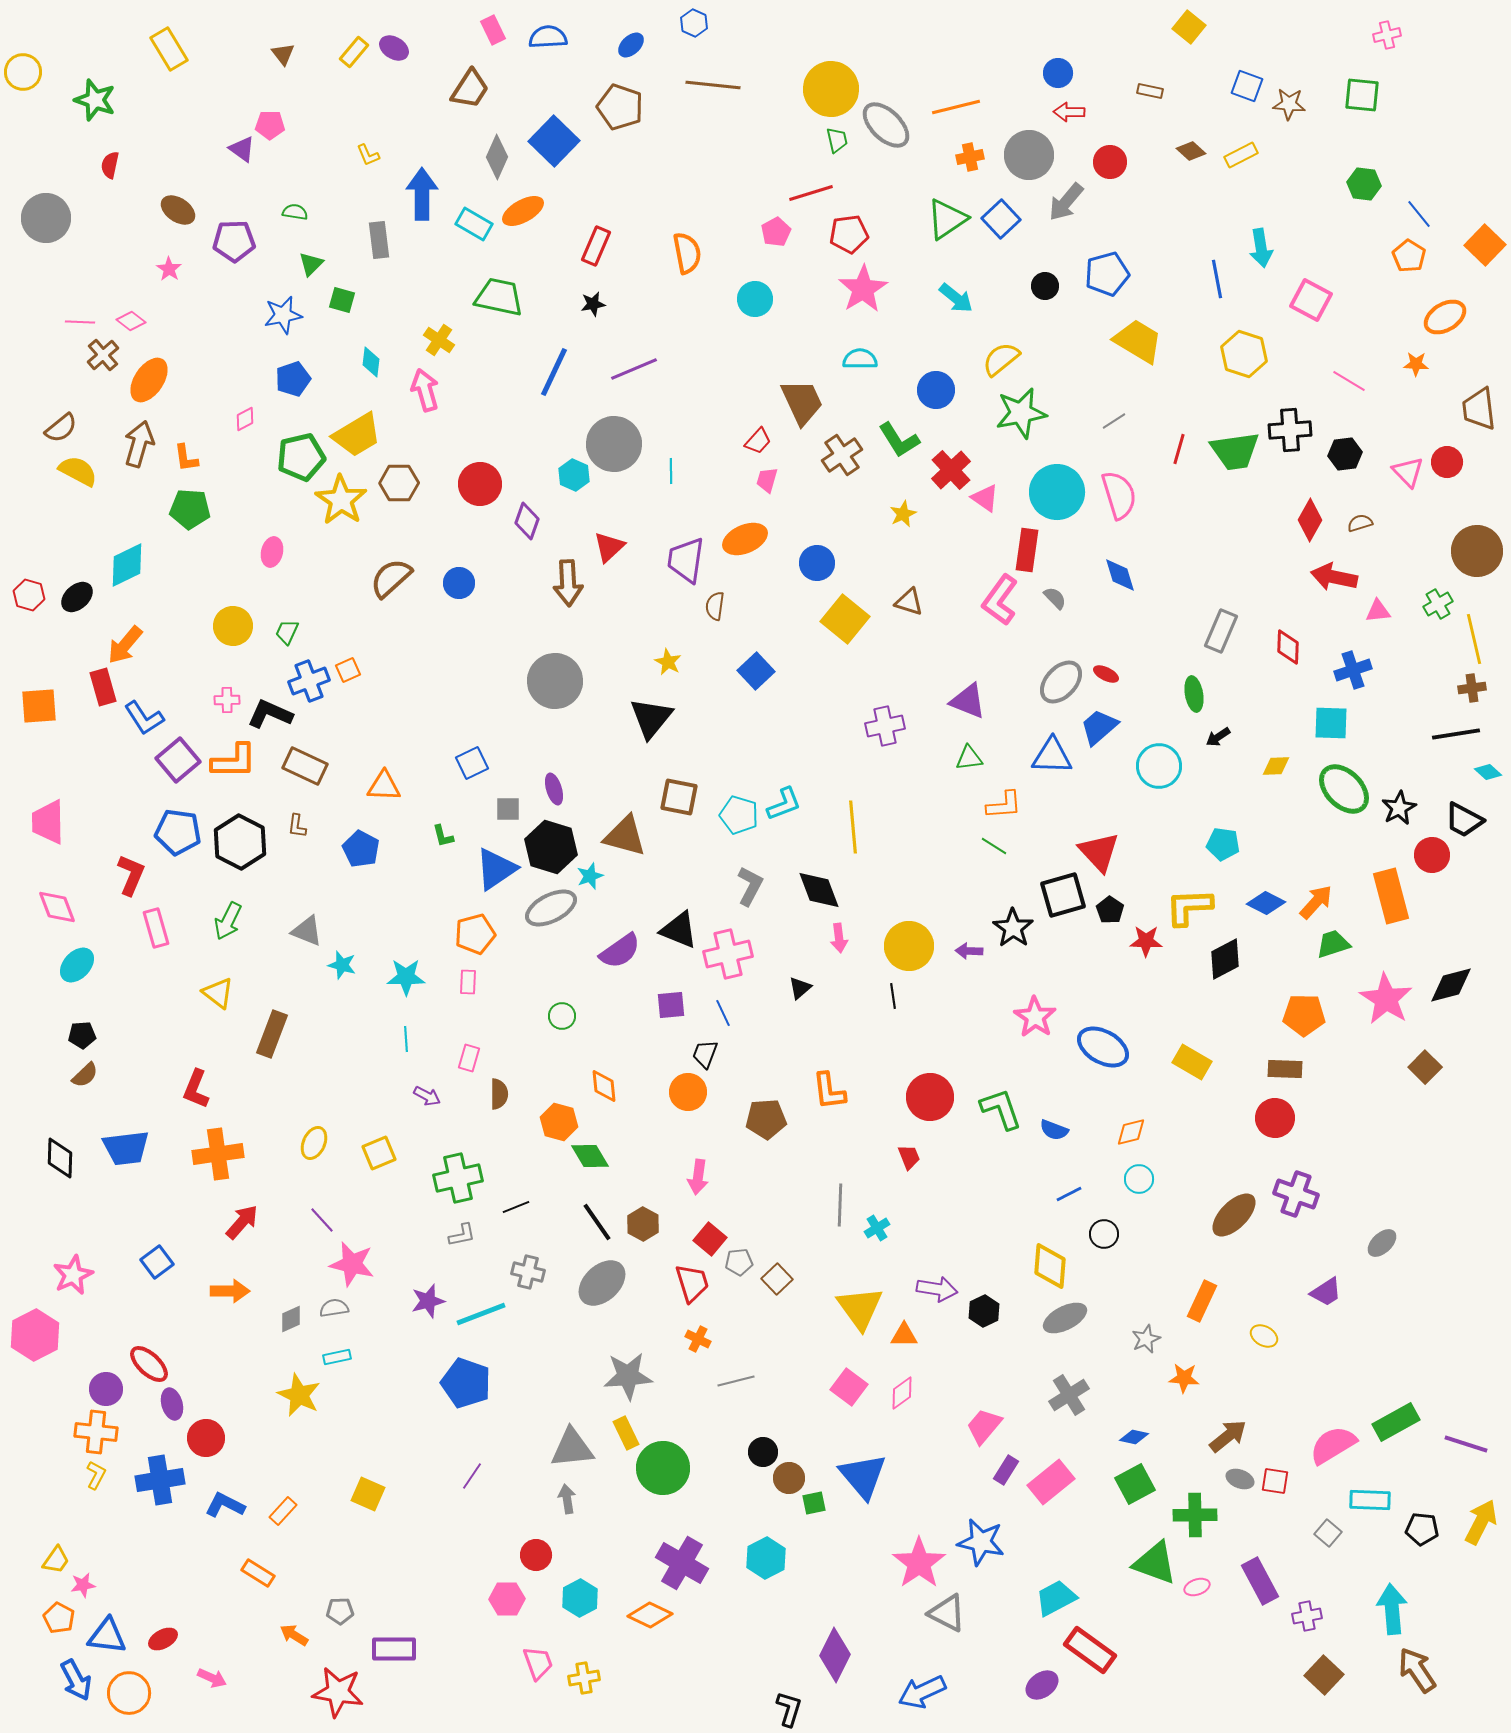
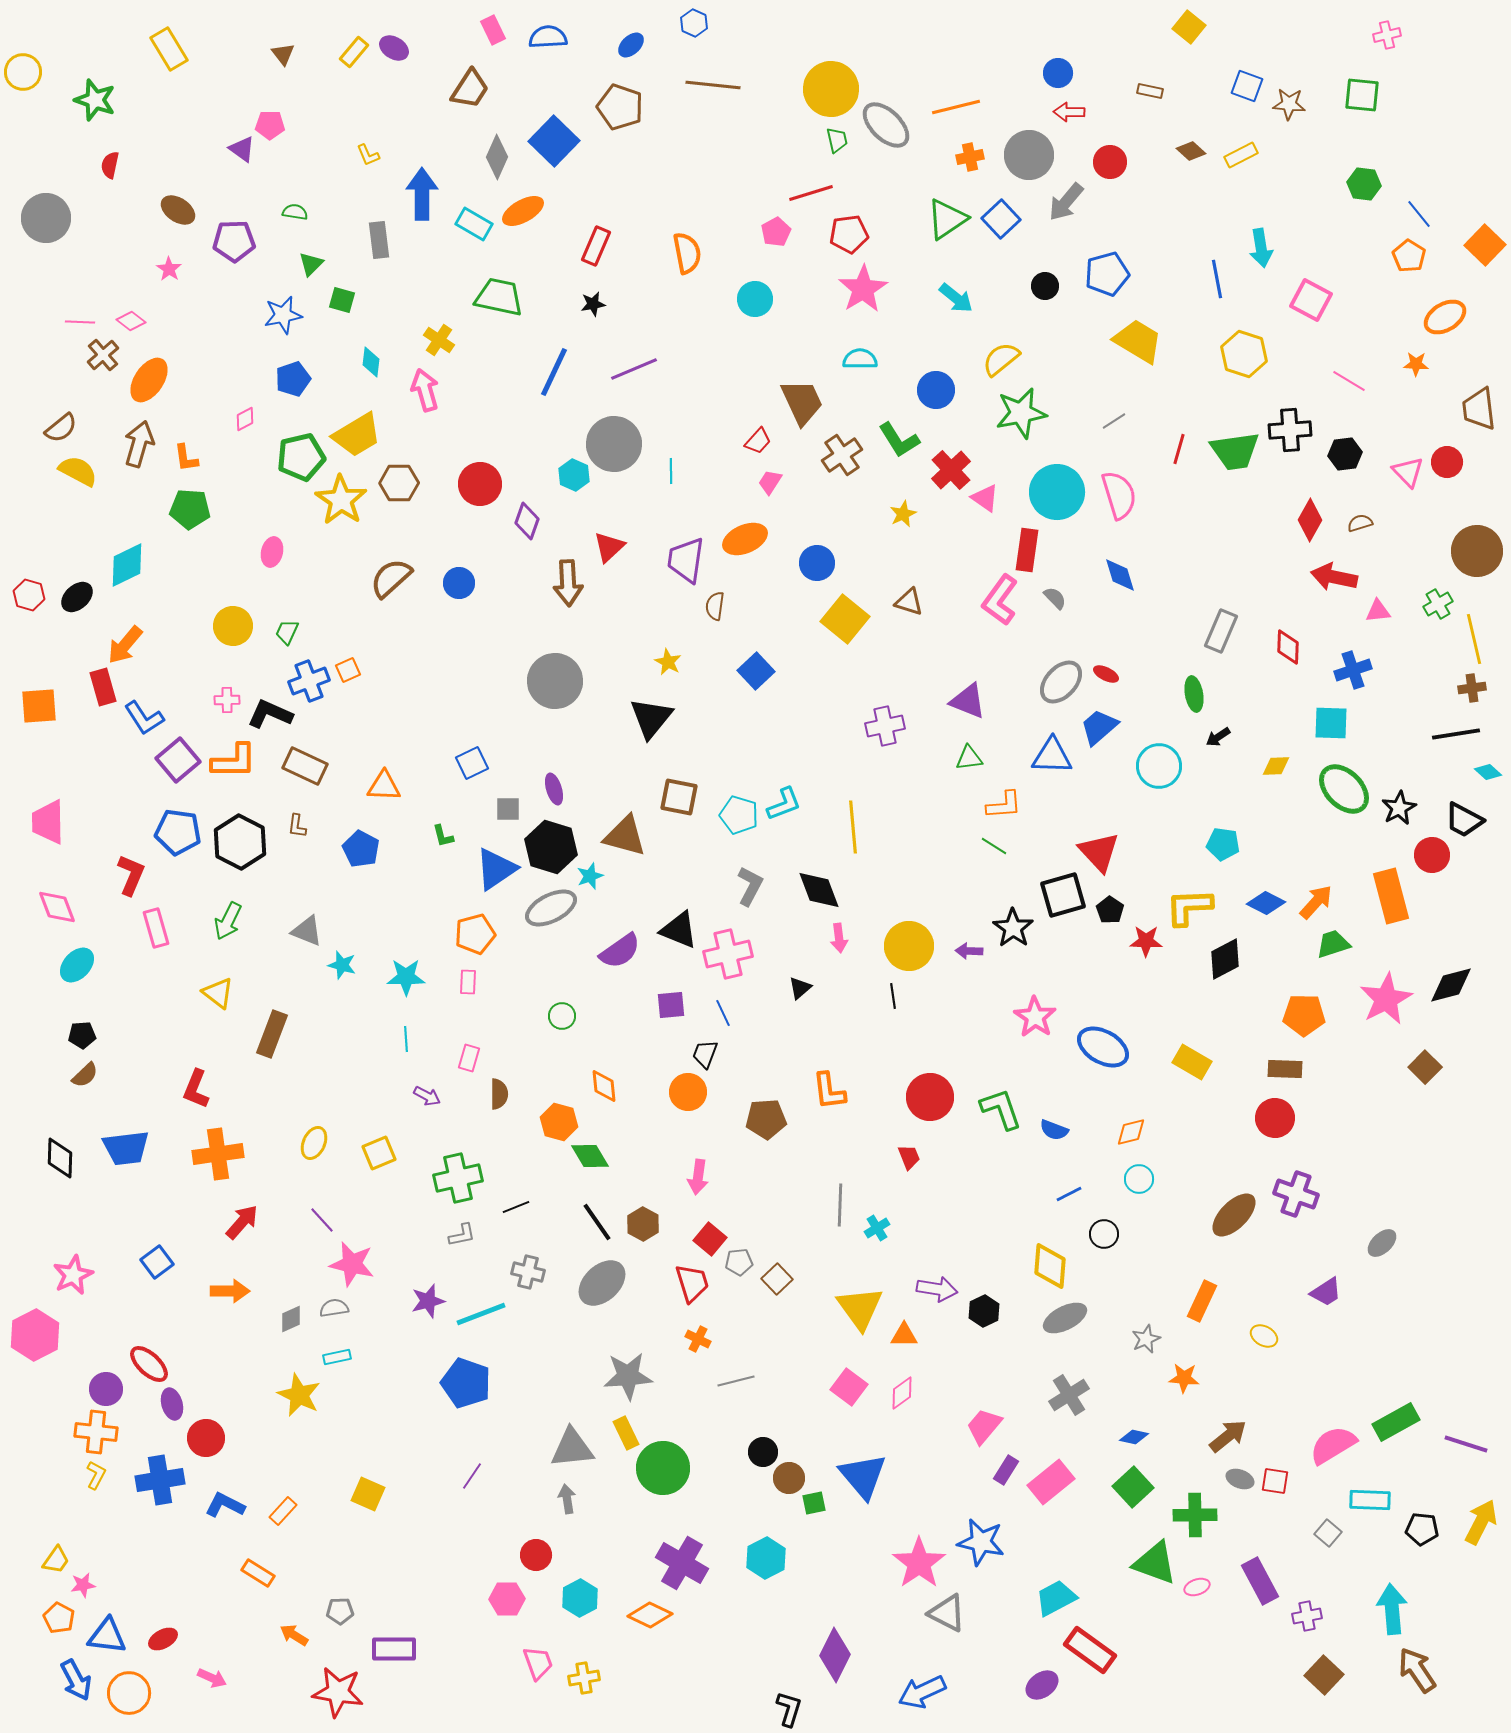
pink trapezoid at (767, 480): moved 3 px right, 2 px down; rotated 16 degrees clockwise
pink star at (1386, 999): rotated 12 degrees clockwise
green square at (1135, 1484): moved 2 px left, 3 px down; rotated 15 degrees counterclockwise
